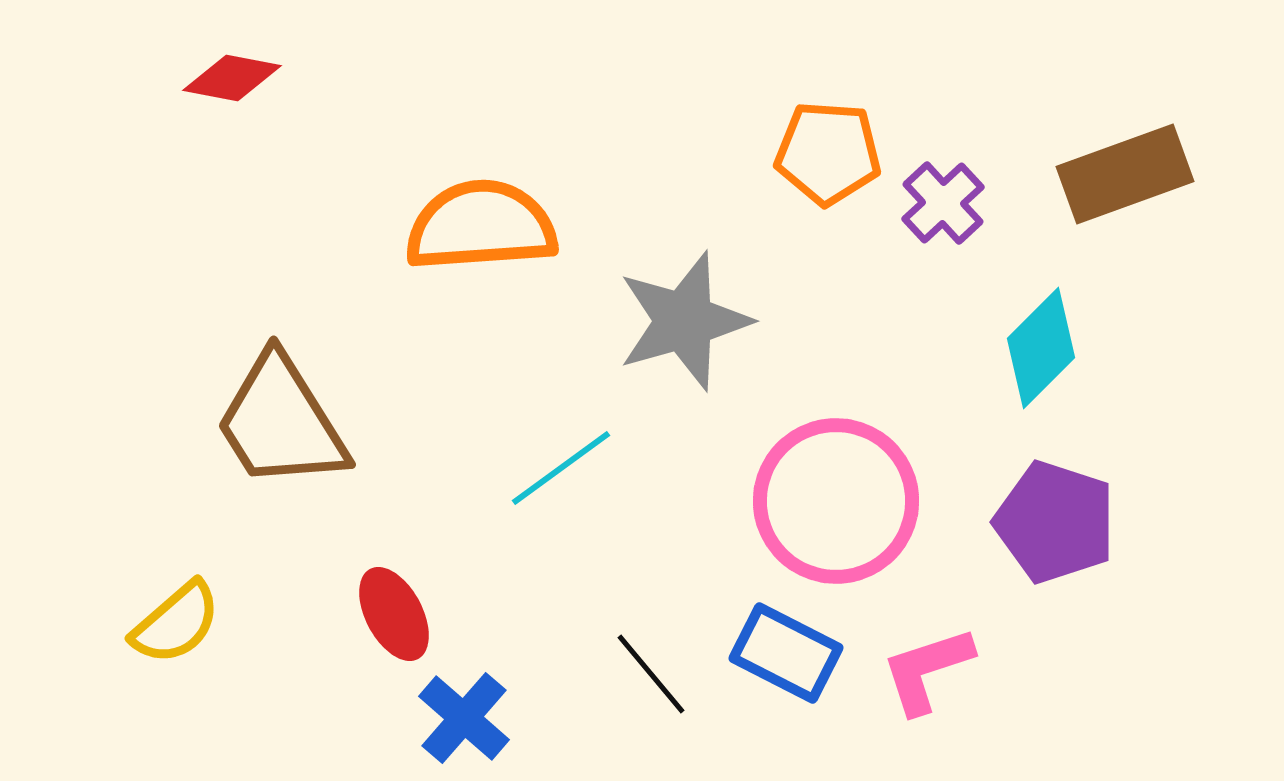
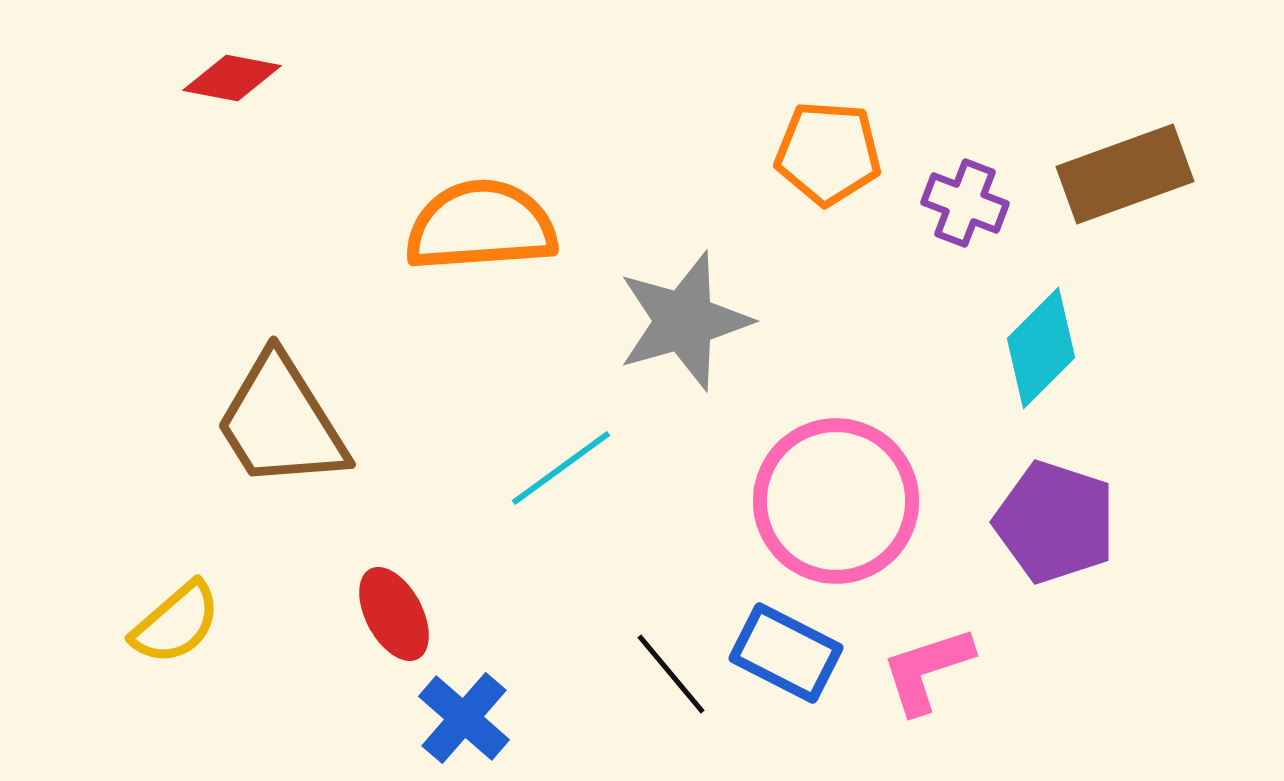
purple cross: moved 22 px right; rotated 26 degrees counterclockwise
black line: moved 20 px right
